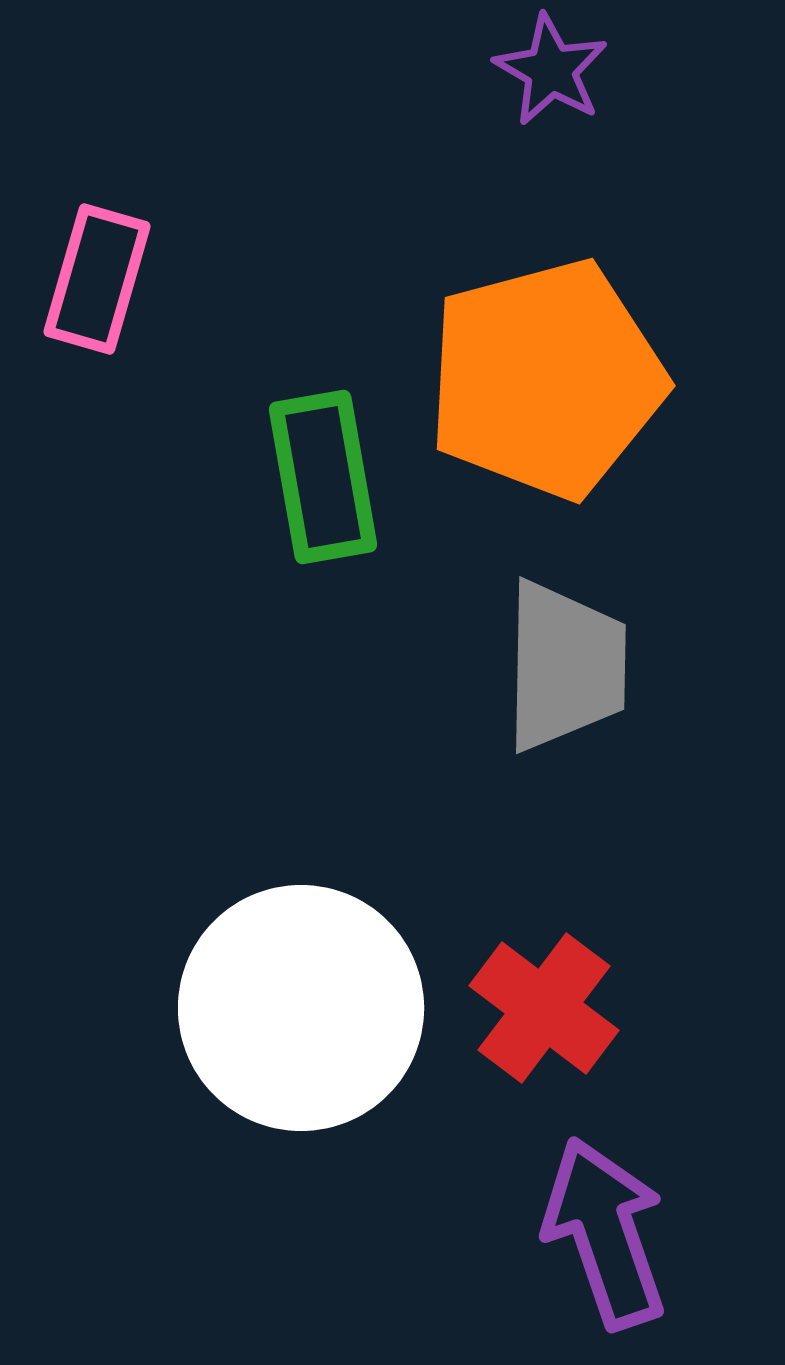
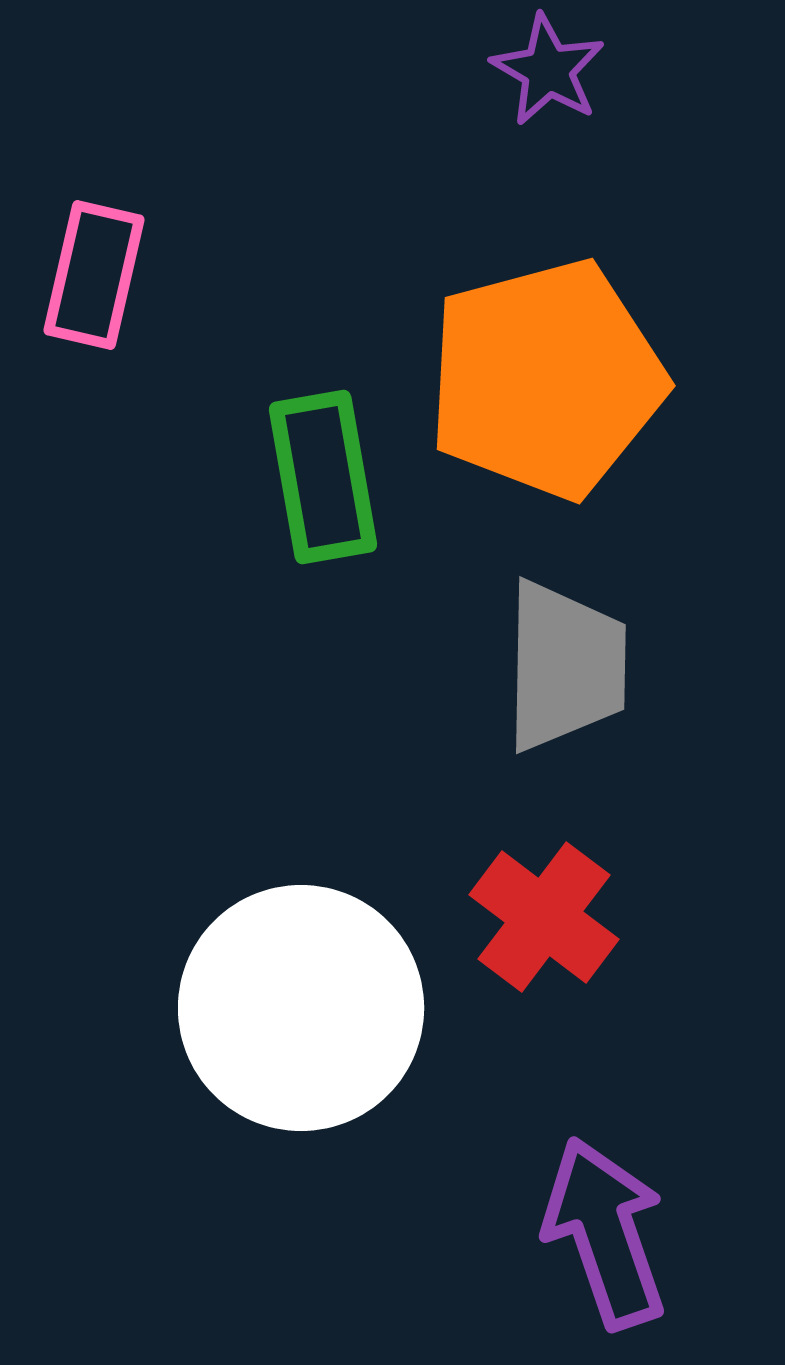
purple star: moved 3 px left
pink rectangle: moved 3 px left, 4 px up; rotated 3 degrees counterclockwise
red cross: moved 91 px up
